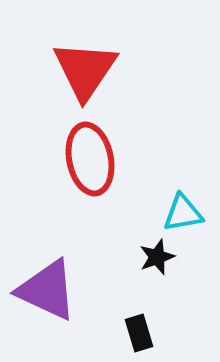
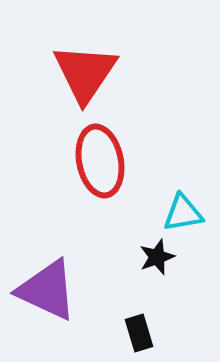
red triangle: moved 3 px down
red ellipse: moved 10 px right, 2 px down
